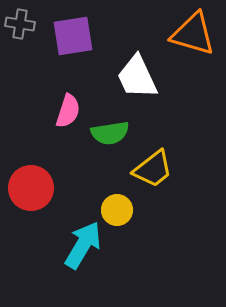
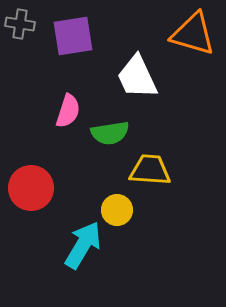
yellow trapezoid: moved 3 px left, 1 px down; rotated 138 degrees counterclockwise
